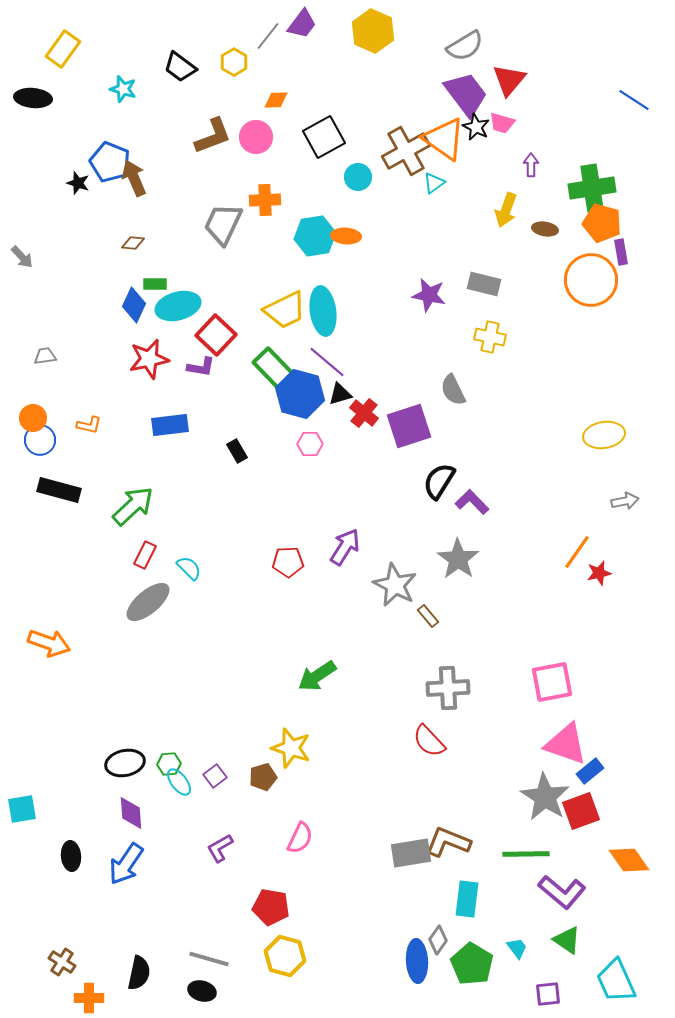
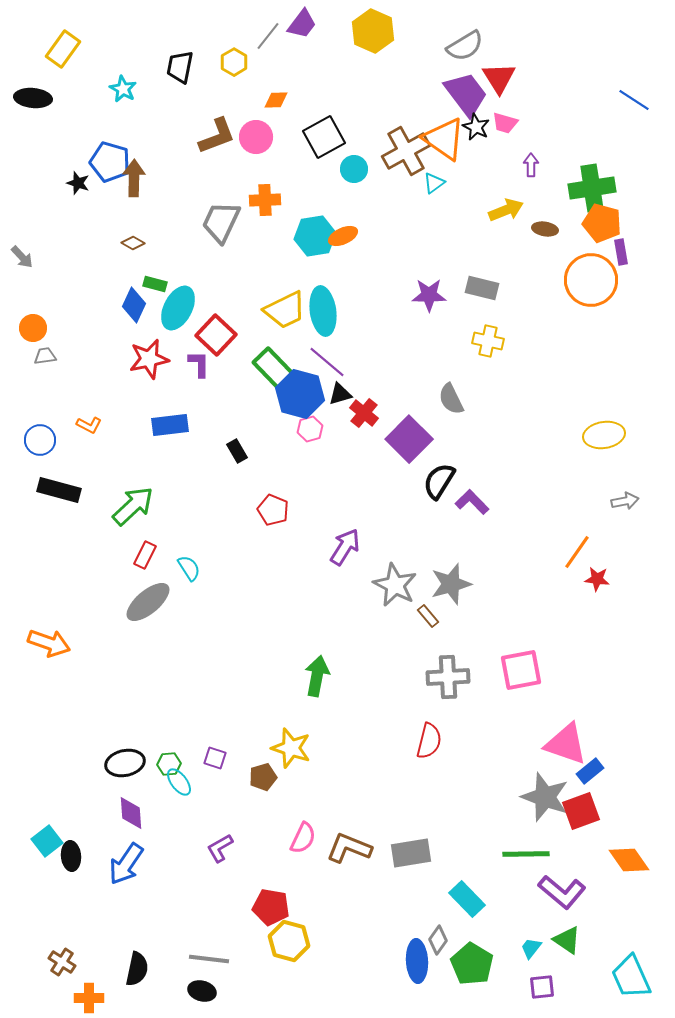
black trapezoid at (180, 67): rotated 64 degrees clockwise
red triangle at (509, 80): moved 10 px left, 2 px up; rotated 12 degrees counterclockwise
cyan star at (123, 89): rotated 12 degrees clockwise
pink trapezoid at (502, 123): moved 3 px right
brown L-shape at (213, 136): moved 4 px right
blue pentagon at (110, 162): rotated 6 degrees counterclockwise
cyan circle at (358, 177): moved 4 px left, 8 px up
brown arrow at (134, 178): rotated 24 degrees clockwise
yellow arrow at (506, 210): rotated 132 degrees counterclockwise
gray trapezoid at (223, 224): moved 2 px left, 2 px up
orange ellipse at (346, 236): moved 3 px left; rotated 28 degrees counterclockwise
brown diamond at (133, 243): rotated 25 degrees clockwise
green rectangle at (155, 284): rotated 15 degrees clockwise
gray rectangle at (484, 284): moved 2 px left, 4 px down
purple star at (429, 295): rotated 12 degrees counterclockwise
cyan ellipse at (178, 306): moved 2 px down; rotated 48 degrees counterclockwise
yellow cross at (490, 337): moved 2 px left, 4 px down
purple L-shape at (201, 367): moved 2 px left, 3 px up; rotated 100 degrees counterclockwise
gray semicircle at (453, 390): moved 2 px left, 9 px down
orange circle at (33, 418): moved 90 px up
orange L-shape at (89, 425): rotated 15 degrees clockwise
purple square at (409, 426): moved 13 px down; rotated 27 degrees counterclockwise
pink hexagon at (310, 444): moved 15 px up; rotated 15 degrees counterclockwise
gray star at (458, 559): moved 7 px left, 25 px down; rotated 21 degrees clockwise
red pentagon at (288, 562): moved 15 px left, 52 px up; rotated 24 degrees clockwise
cyan semicircle at (189, 568): rotated 12 degrees clockwise
red star at (599, 573): moved 2 px left, 6 px down; rotated 20 degrees clockwise
green arrow at (317, 676): rotated 135 degrees clockwise
pink square at (552, 682): moved 31 px left, 12 px up
gray cross at (448, 688): moved 11 px up
red semicircle at (429, 741): rotated 123 degrees counterclockwise
purple square at (215, 776): moved 18 px up; rotated 35 degrees counterclockwise
gray star at (545, 797): rotated 12 degrees counterclockwise
cyan square at (22, 809): moved 25 px right, 32 px down; rotated 28 degrees counterclockwise
pink semicircle at (300, 838): moved 3 px right
brown L-shape at (448, 842): moved 99 px left, 6 px down
cyan rectangle at (467, 899): rotated 51 degrees counterclockwise
cyan trapezoid at (517, 948): moved 14 px right; rotated 105 degrees counterclockwise
yellow hexagon at (285, 956): moved 4 px right, 15 px up
gray line at (209, 959): rotated 9 degrees counterclockwise
black semicircle at (139, 973): moved 2 px left, 4 px up
cyan trapezoid at (616, 981): moved 15 px right, 4 px up
purple square at (548, 994): moved 6 px left, 7 px up
